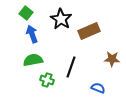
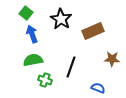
brown rectangle: moved 4 px right
green cross: moved 2 px left
